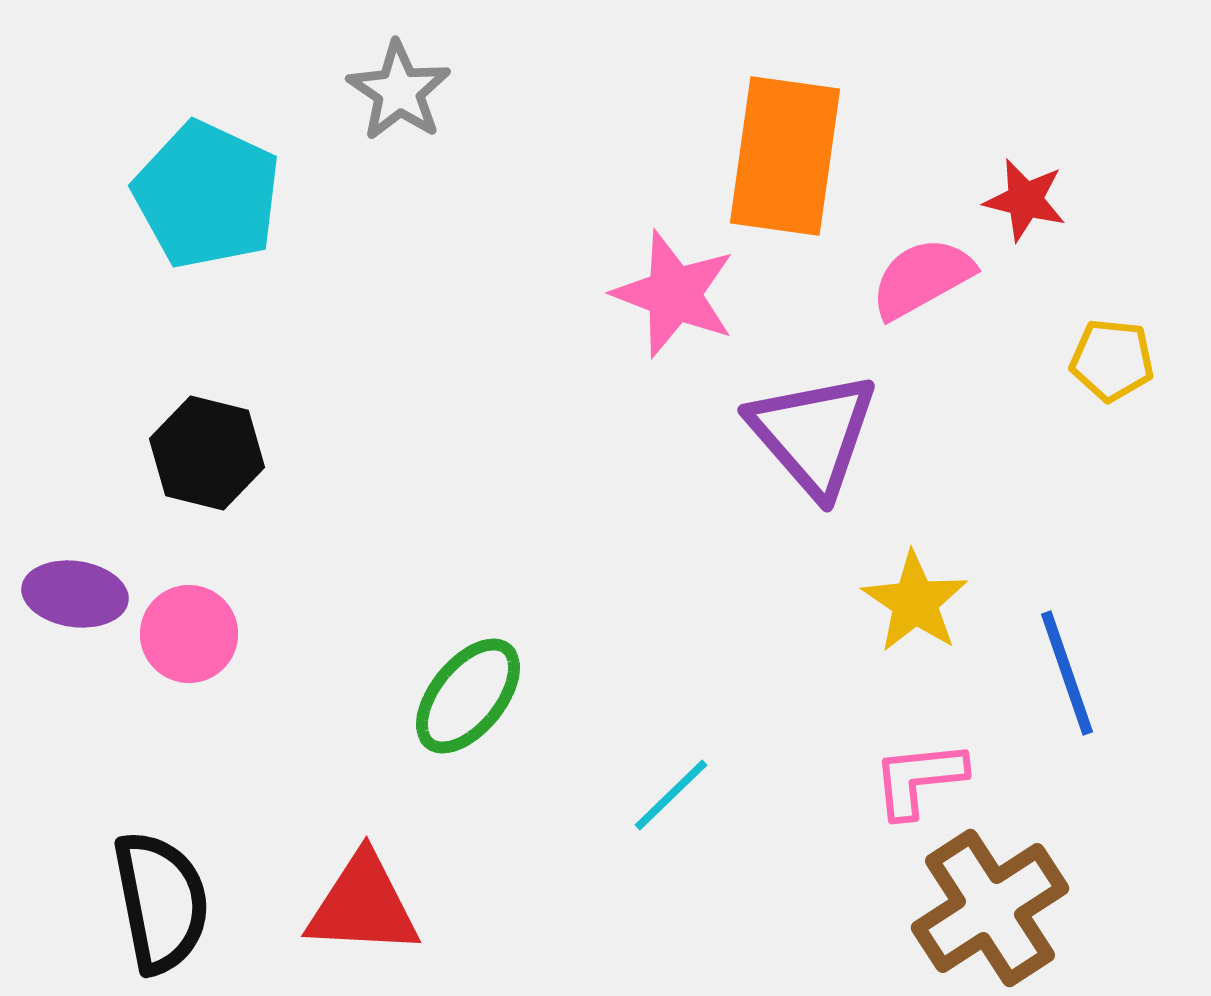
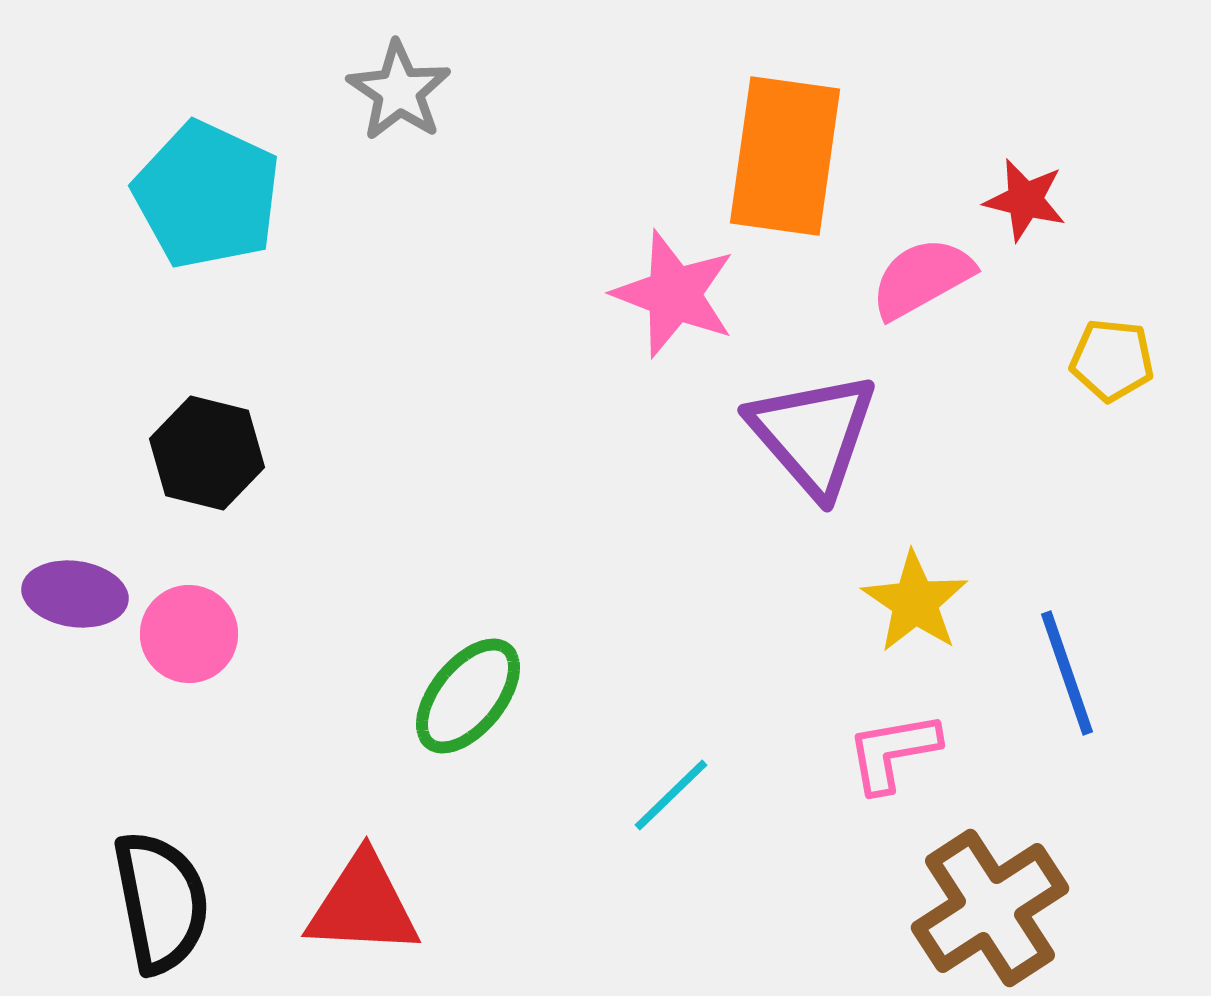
pink L-shape: moved 26 px left, 27 px up; rotated 4 degrees counterclockwise
